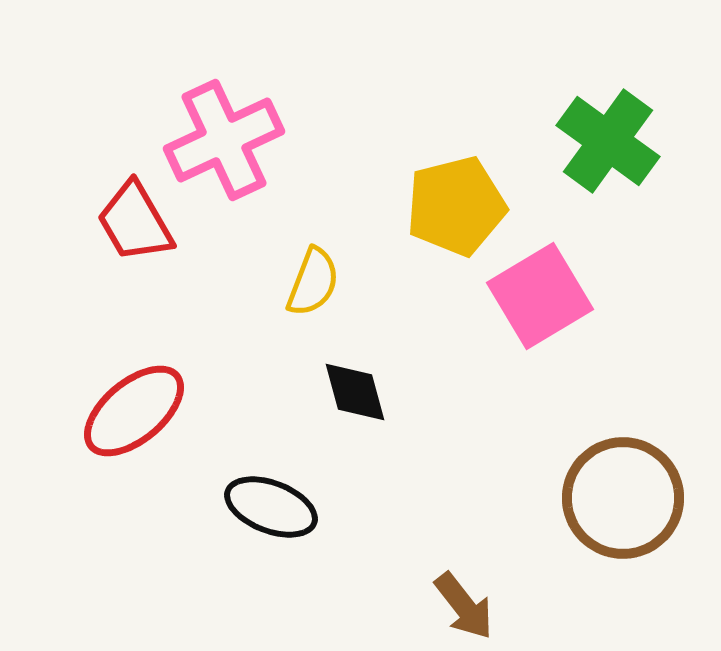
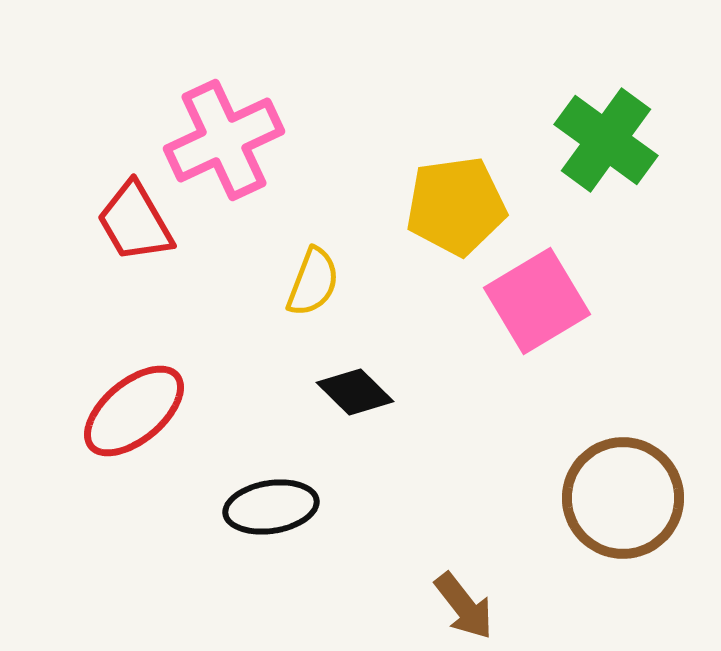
green cross: moved 2 px left, 1 px up
yellow pentagon: rotated 6 degrees clockwise
pink square: moved 3 px left, 5 px down
black diamond: rotated 30 degrees counterclockwise
black ellipse: rotated 30 degrees counterclockwise
